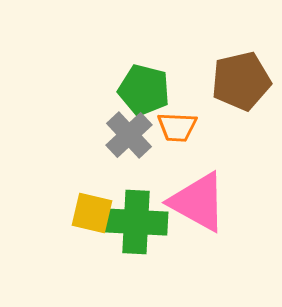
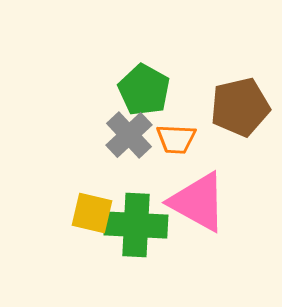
brown pentagon: moved 1 px left, 26 px down
green pentagon: rotated 15 degrees clockwise
orange trapezoid: moved 1 px left, 12 px down
green cross: moved 3 px down
